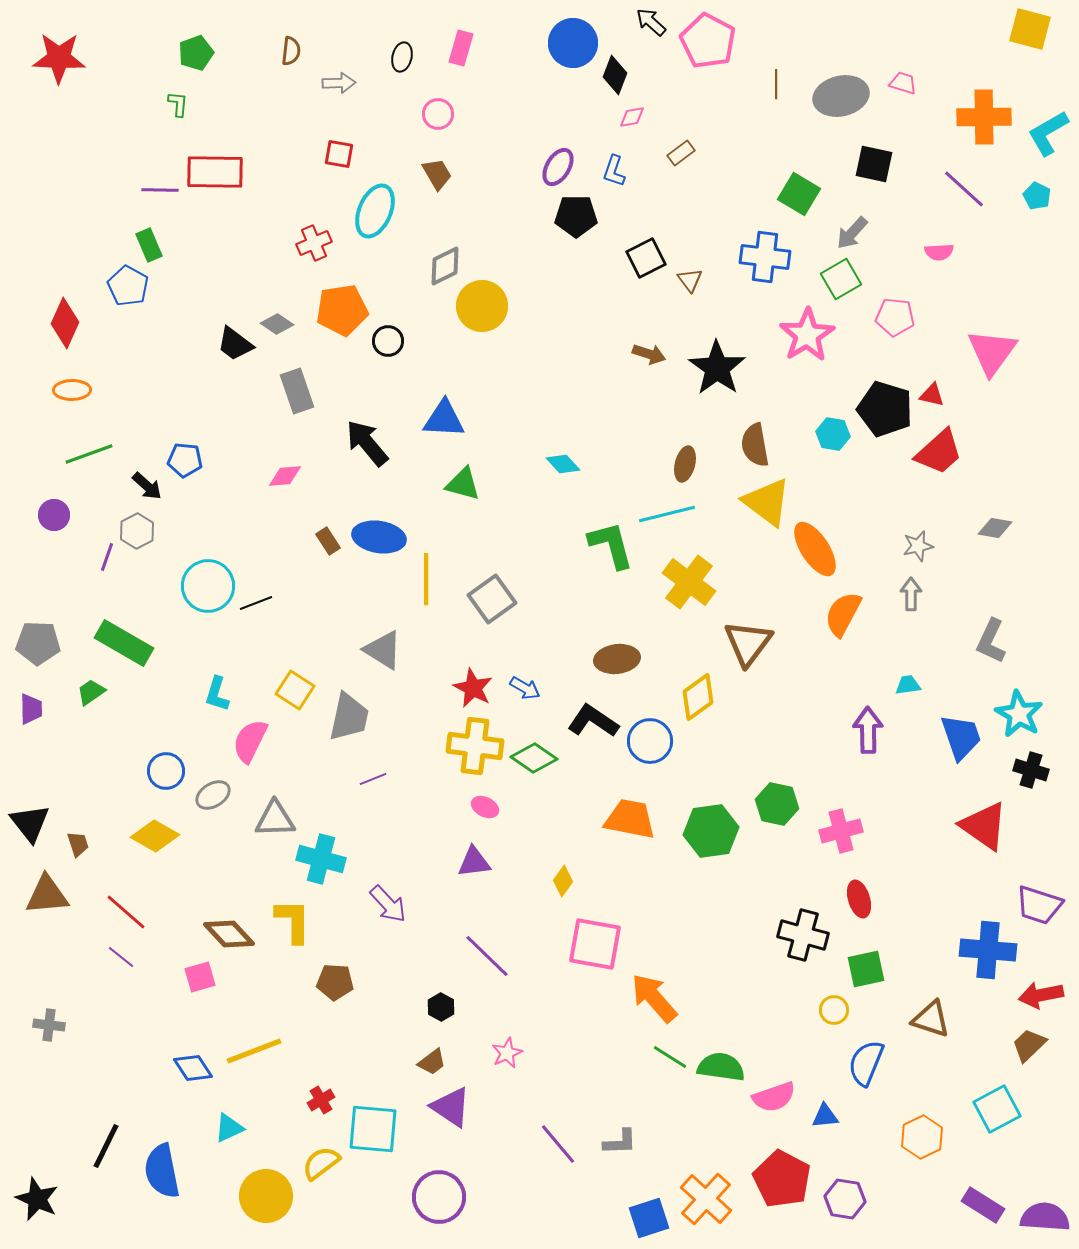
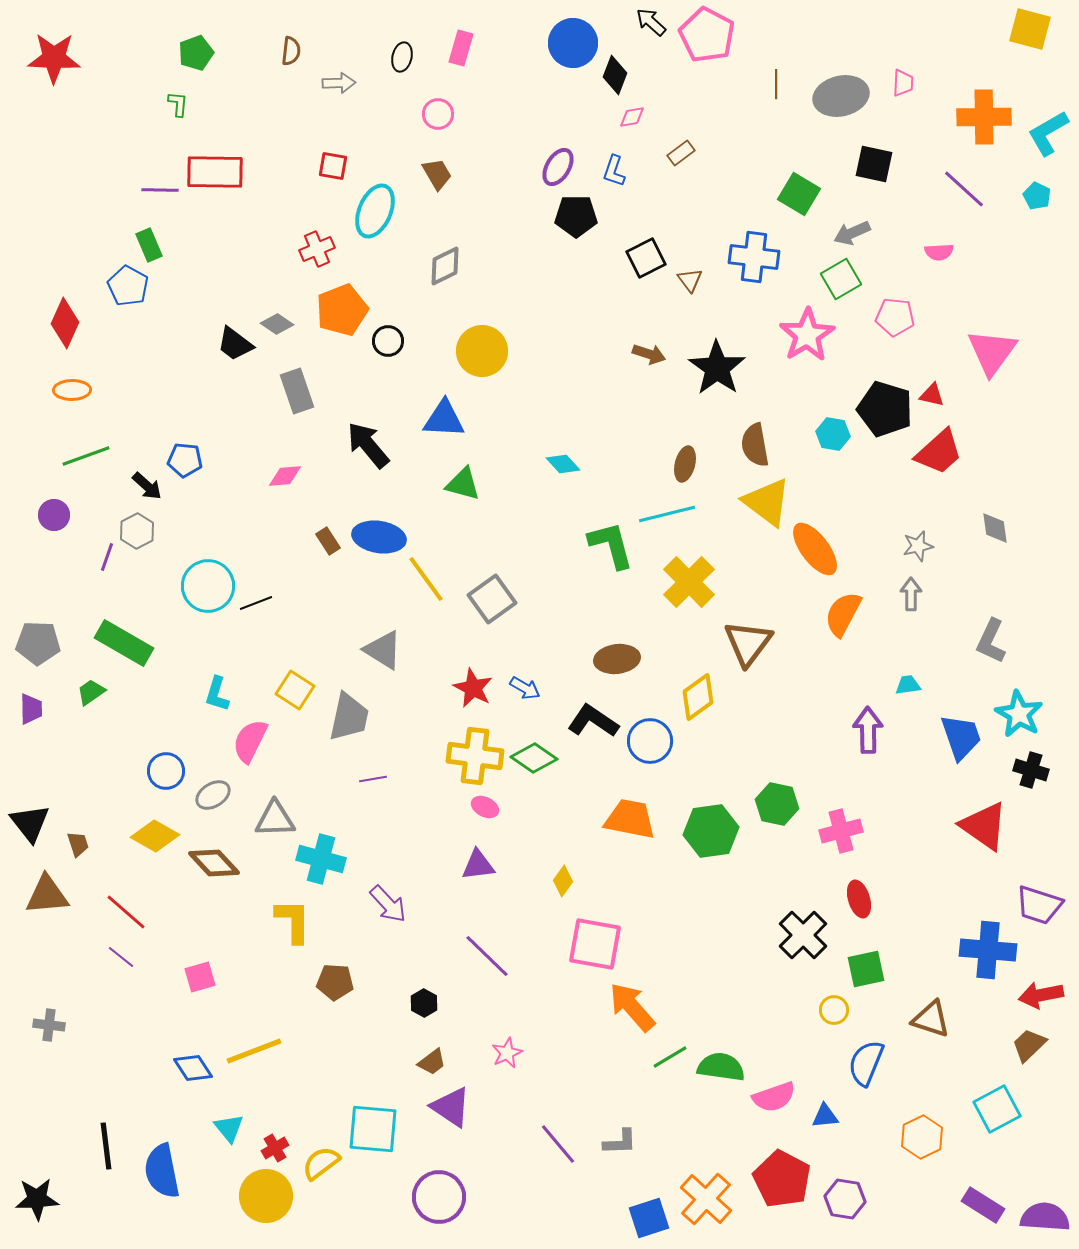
pink pentagon at (708, 41): moved 1 px left, 6 px up
red star at (59, 58): moved 5 px left
pink trapezoid at (903, 83): rotated 76 degrees clockwise
red square at (339, 154): moved 6 px left, 12 px down
gray arrow at (852, 233): rotated 24 degrees clockwise
red cross at (314, 243): moved 3 px right, 6 px down
blue cross at (765, 257): moved 11 px left
yellow circle at (482, 306): moved 45 px down
orange pentagon at (342, 310): rotated 12 degrees counterclockwise
black arrow at (367, 443): moved 1 px right, 2 px down
green line at (89, 454): moved 3 px left, 2 px down
gray diamond at (995, 528): rotated 72 degrees clockwise
orange ellipse at (815, 549): rotated 4 degrees counterclockwise
yellow line at (426, 579): rotated 36 degrees counterclockwise
yellow cross at (689, 582): rotated 8 degrees clockwise
yellow cross at (475, 746): moved 10 px down
purple line at (373, 779): rotated 12 degrees clockwise
purple triangle at (474, 862): moved 4 px right, 3 px down
brown diamond at (229, 934): moved 15 px left, 71 px up
black cross at (803, 935): rotated 30 degrees clockwise
orange arrow at (654, 998): moved 22 px left, 9 px down
black hexagon at (441, 1007): moved 17 px left, 4 px up
green line at (670, 1057): rotated 63 degrees counterclockwise
red cross at (321, 1100): moved 46 px left, 48 px down
cyan triangle at (229, 1128): rotated 44 degrees counterclockwise
black line at (106, 1146): rotated 33 degrees counterclockwise
black star at (37, 1199): rotated 27 degrees counterclockwise
